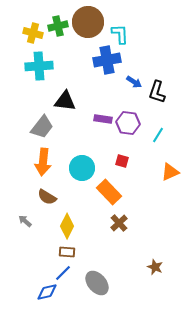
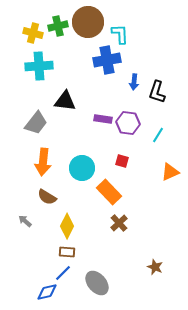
blue arrow: rotated 63 degrees clockwise
gray trapezoid: moved 6 px left, 4 px up
